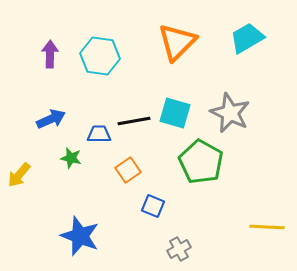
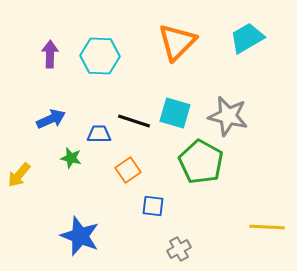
cyan hexagon: rotated 6 degrees counterclockwise
gray star: moved 2 px left, 3 px down; rotated 12 degrees counterclockwise
black line: rotated 28 degrees clockwise
blue square: rotated 15 degrees counterclockwise
